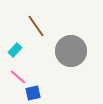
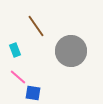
cyan rectangle: rotated 64 degrees counterclockwise
blue square: rotated 21 degrees clockwise
